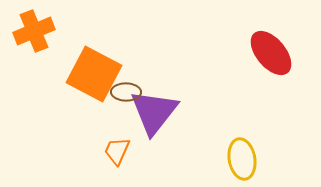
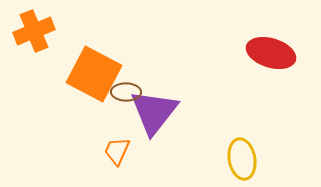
red ellipse: rotated 33 degrees counterclockwise
